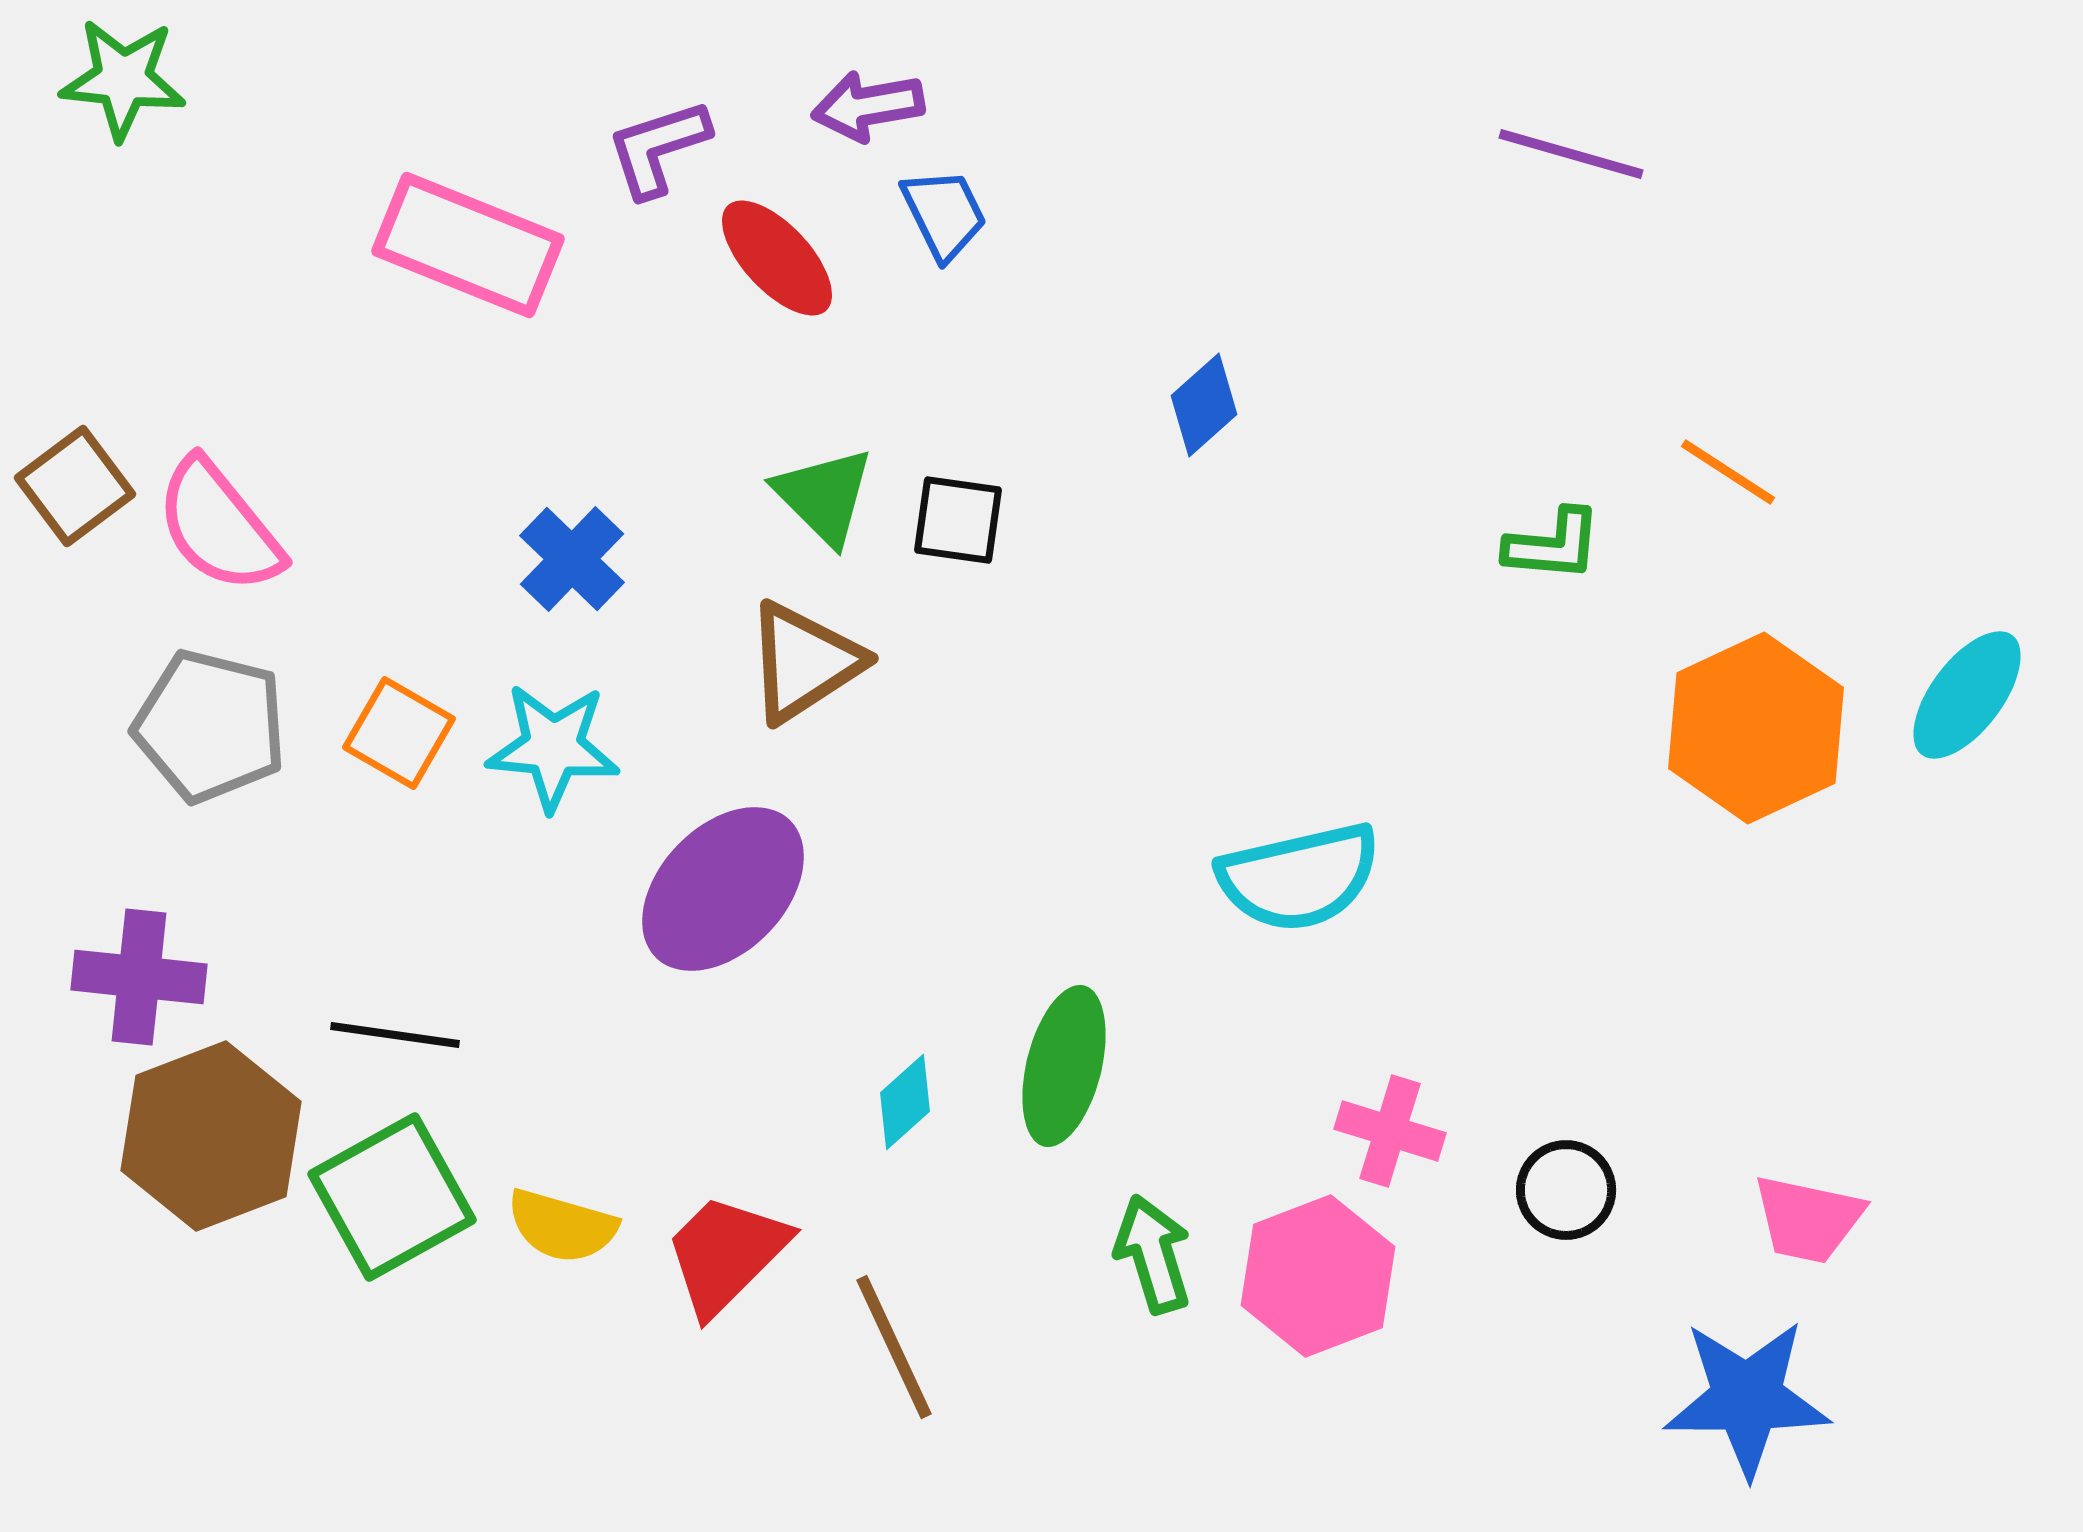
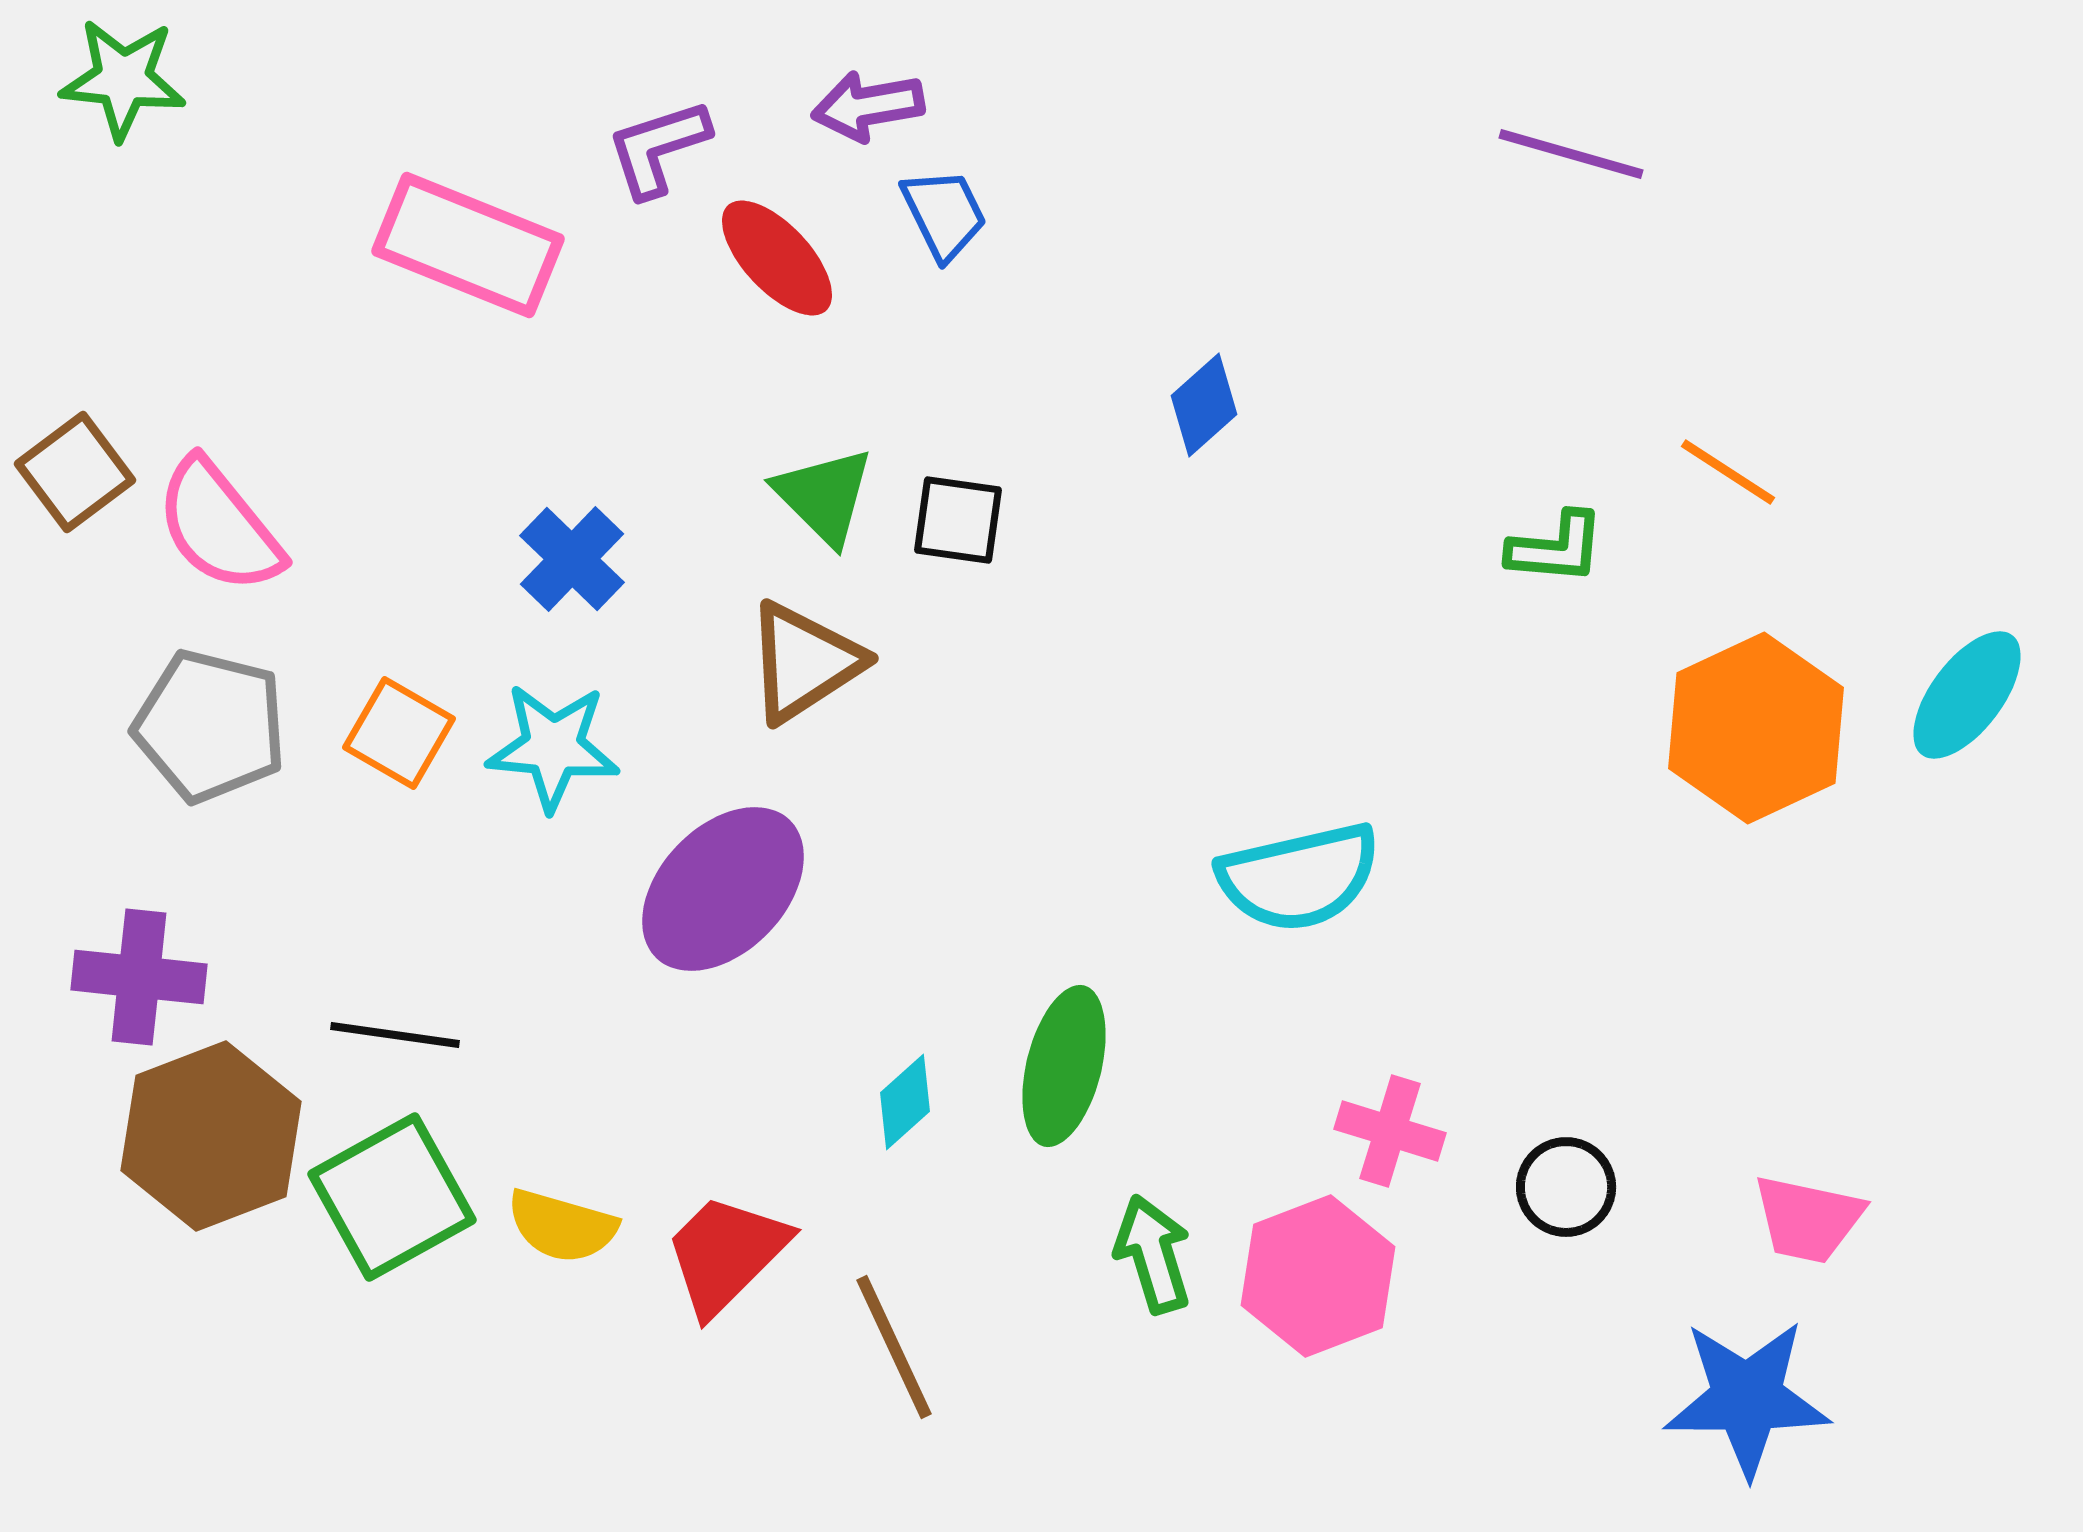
brown square: moved 14 px up
green L-shape: moved 3 px right, 3 px down
black circle: moved 3 px up
